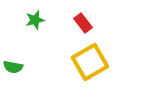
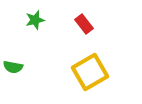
red rectangle: moved 1 px right, 1 px down
yellow square: moved 10 px down
